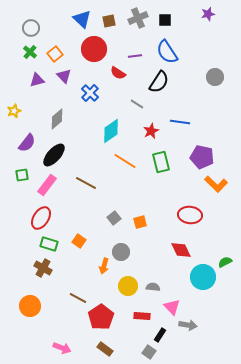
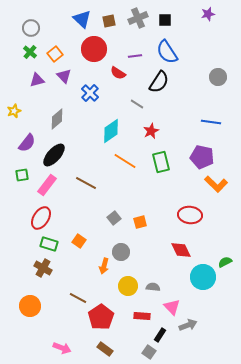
gray circle at (215, 77): moved 3 px right
blue line at (180, 122): moved 31 px right
gray arrow at (188, 325): rotated 30 degrees counterclockwise
